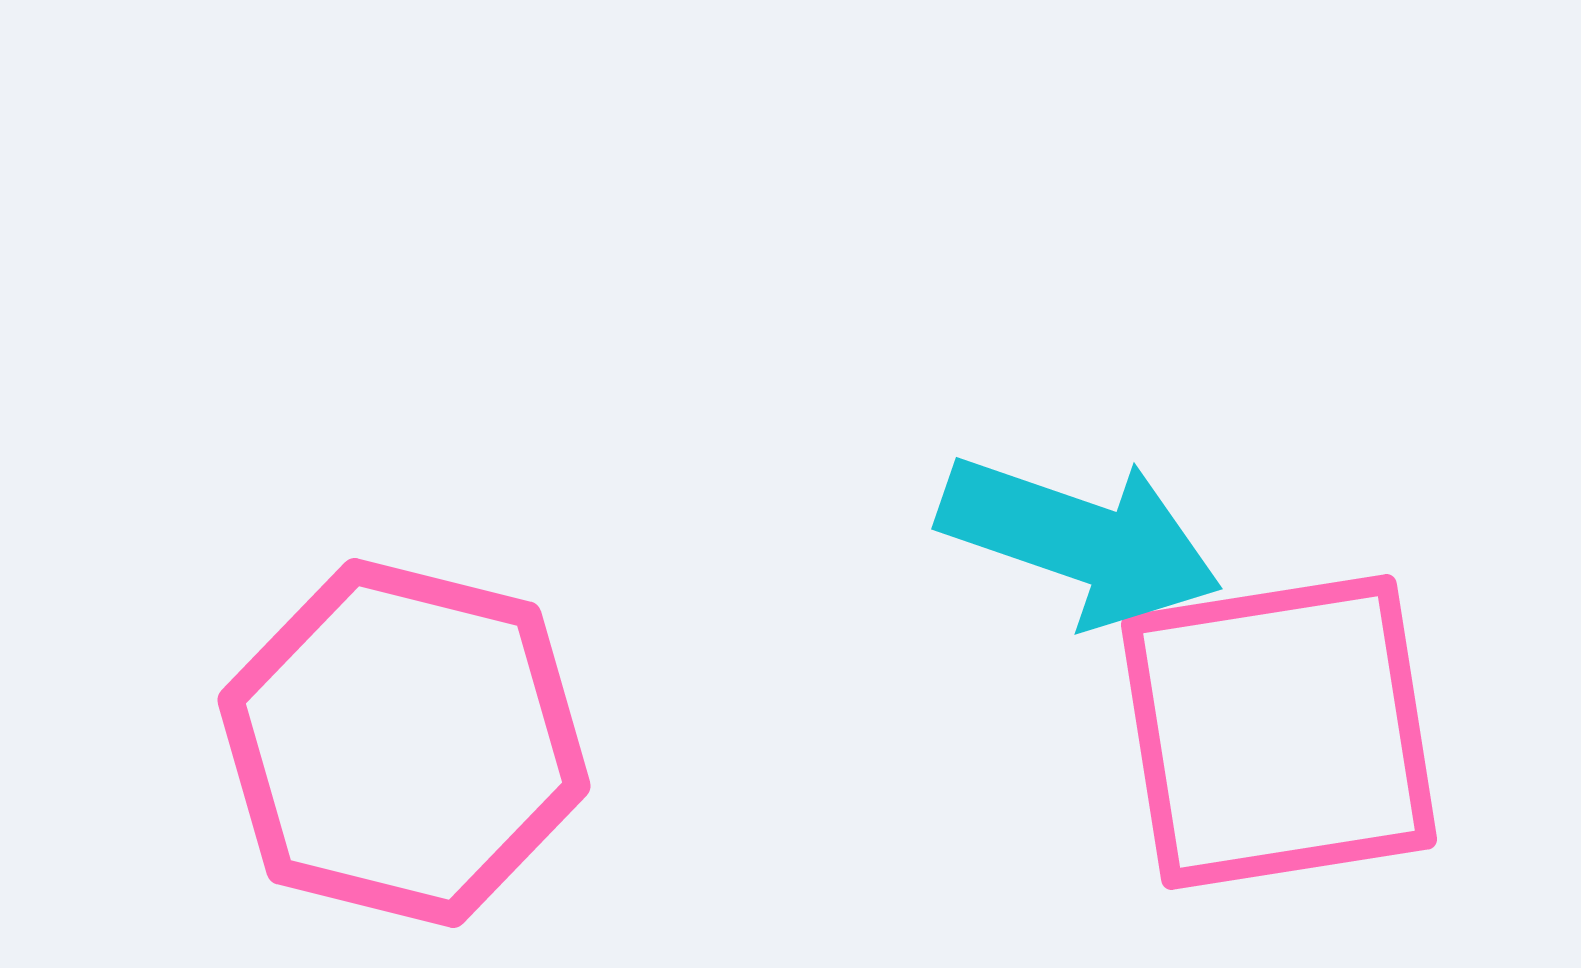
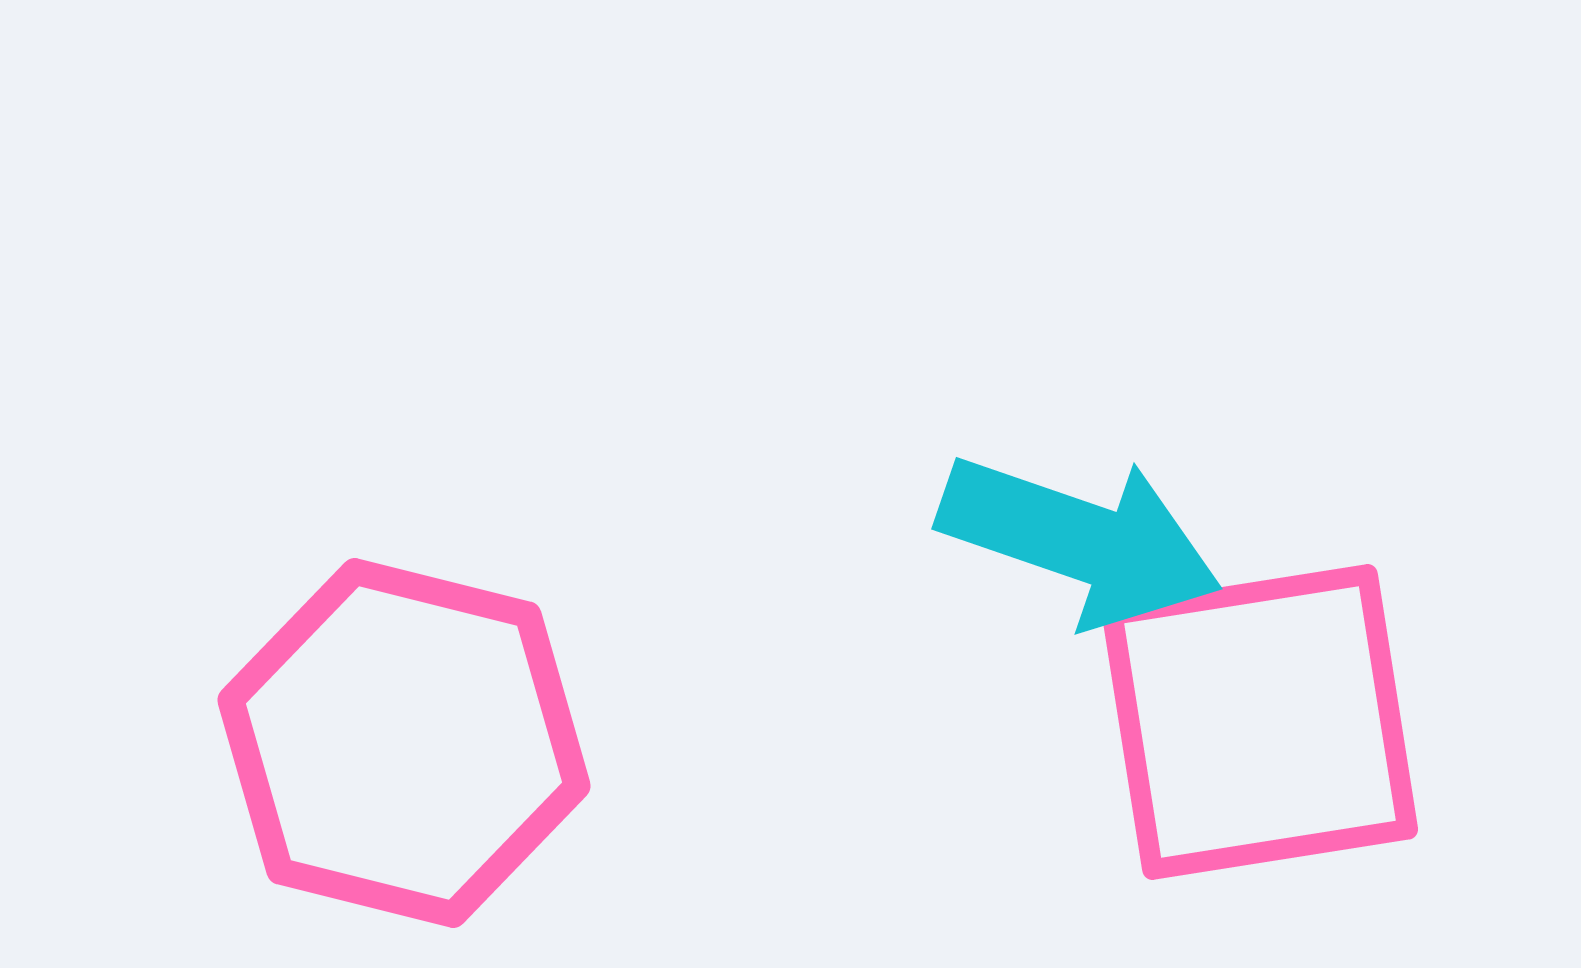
pink square: moved 19 px left, 10 px up
